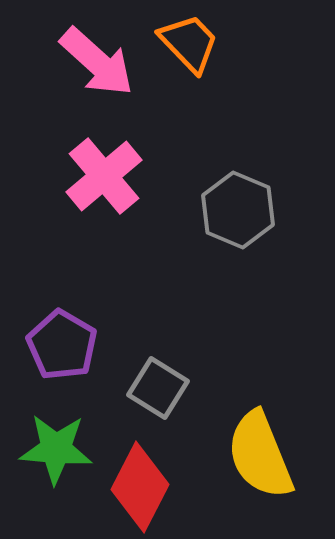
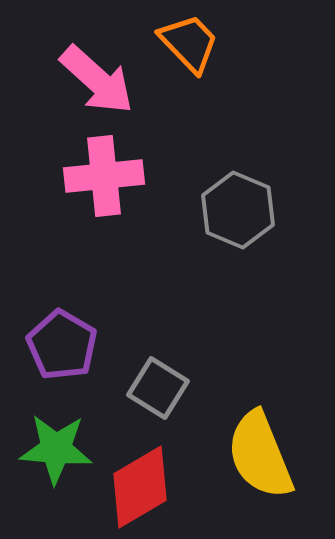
pink arrow: moved 18 px down
pink cross: rotated 34 degrees clockwise
red diamond: rotated 32 degrees clockwise
